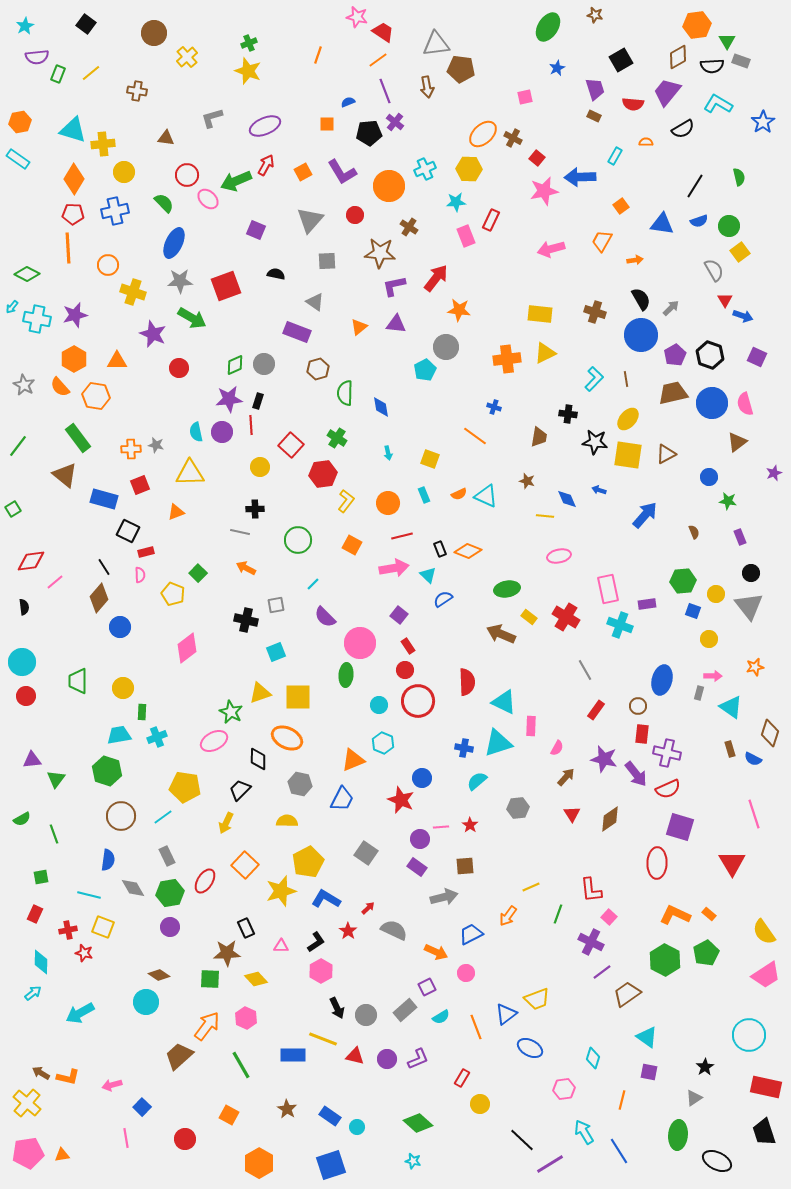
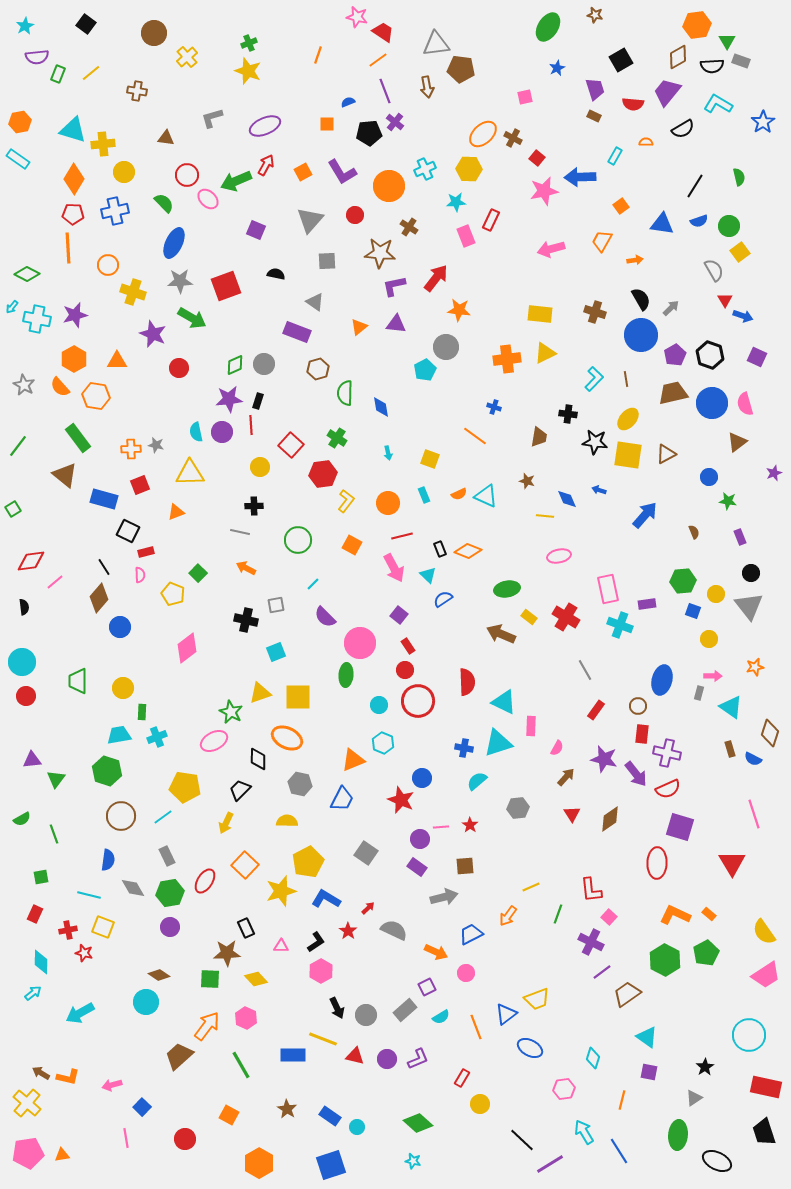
black cross at (255, 509): moved 1 px left, 3 px up
pink arrow at (394, 568): rotated 72 degrees clockwise
